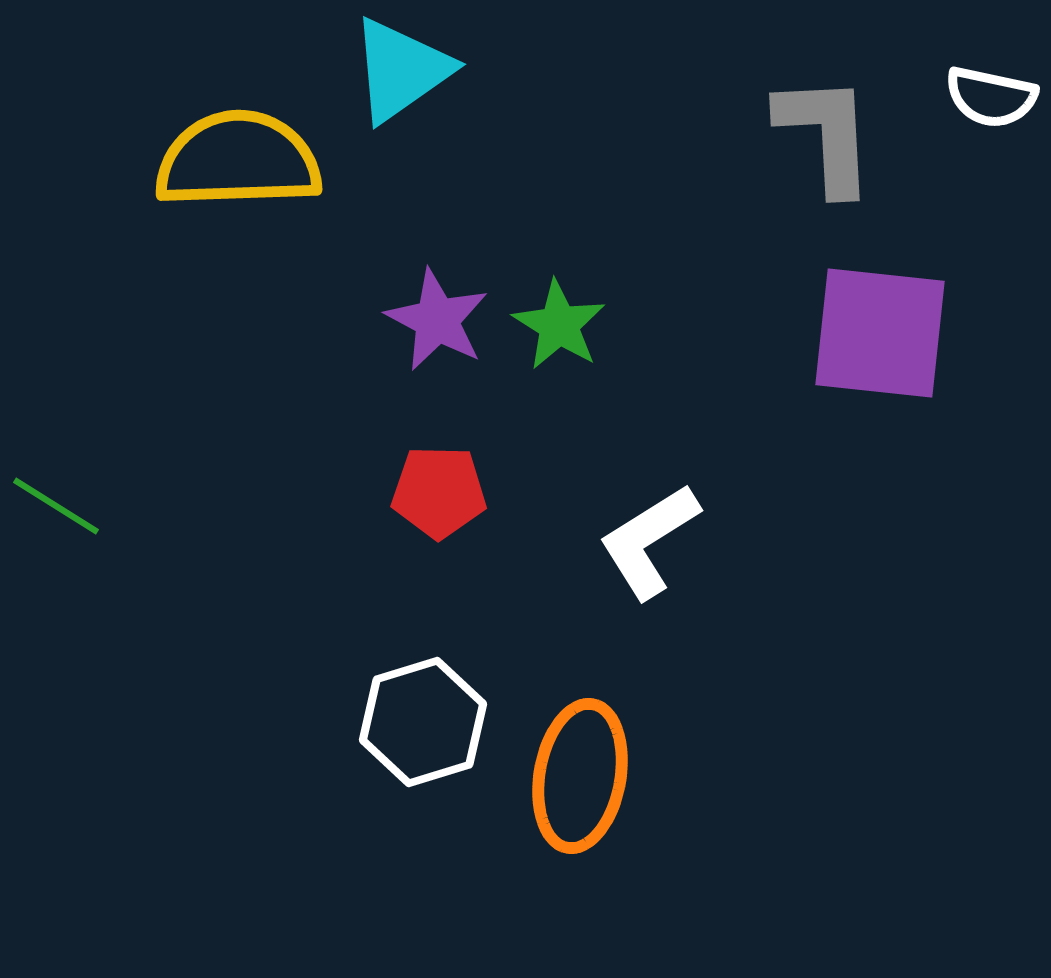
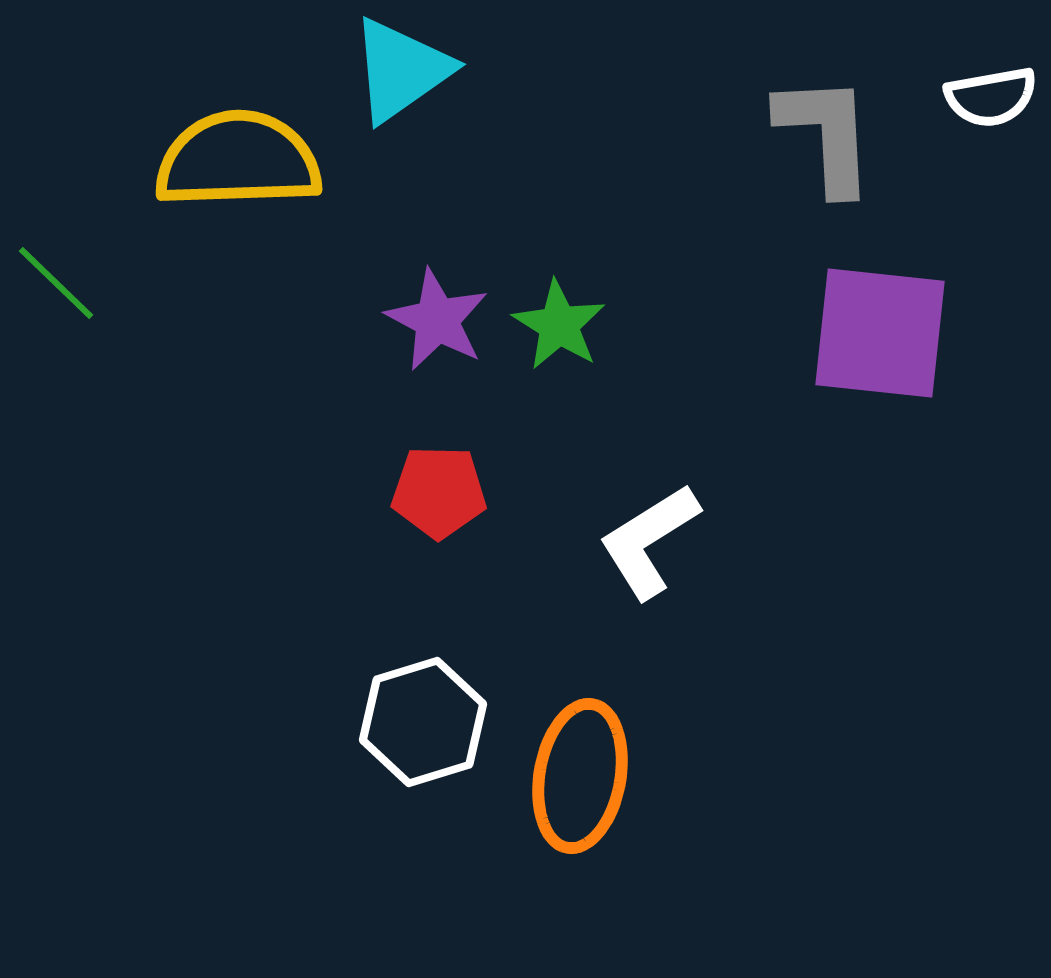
white semicircle: rotated 22 degrees counterclockwise
green line: moved 223 px up; rotated 12 degrees clockwise
